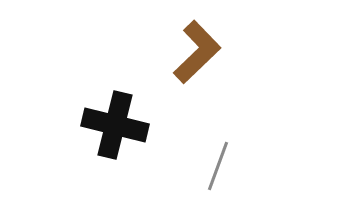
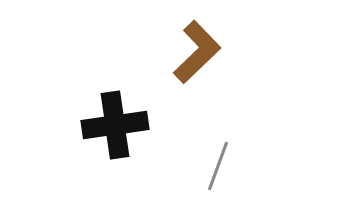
black cross: rotated 22 degrees counterclockwise
